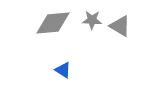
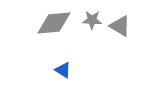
gray diamond: moved 1 px right
